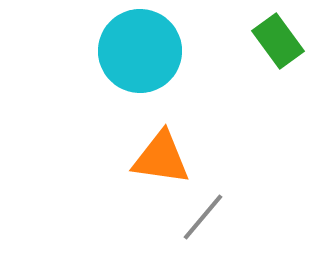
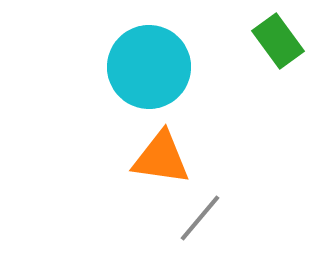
cyan circle: moved 9 px right, 16 px down
gray line: moved 3 px left, 1 px down
